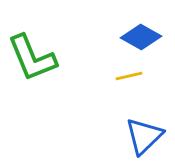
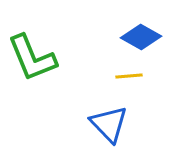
yellow line: rotated 8 degrees clockwise
blue triangle: moved 35 px left, 12 px up; rotated 30 degrees counterclockwise
